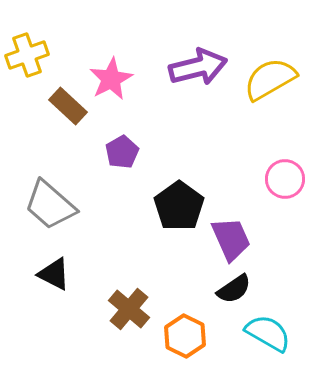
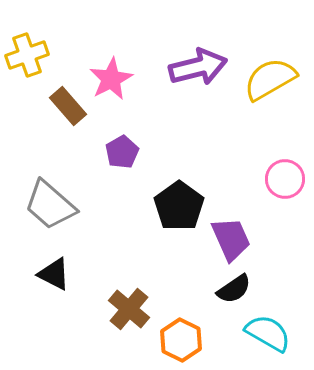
brown rectangle: rotated 6 degrees clockwise
orange hexagon: moved 4 px left, 4 px down
